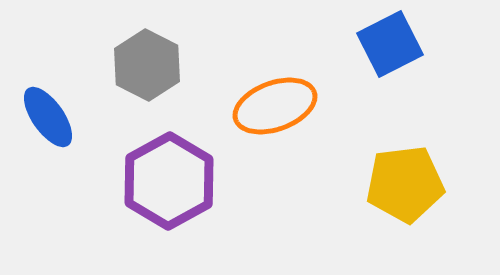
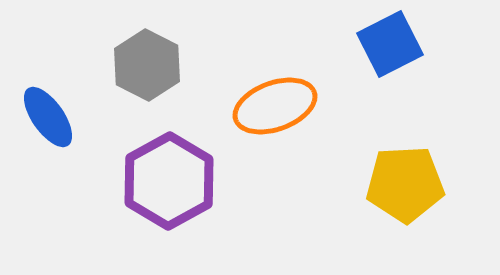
yellow pentagon: rotated 4 degrees clockwise
